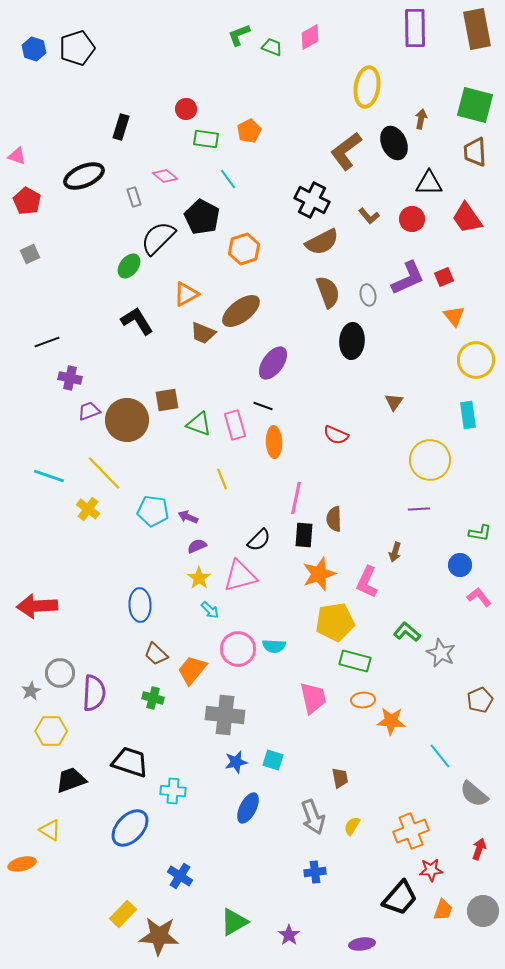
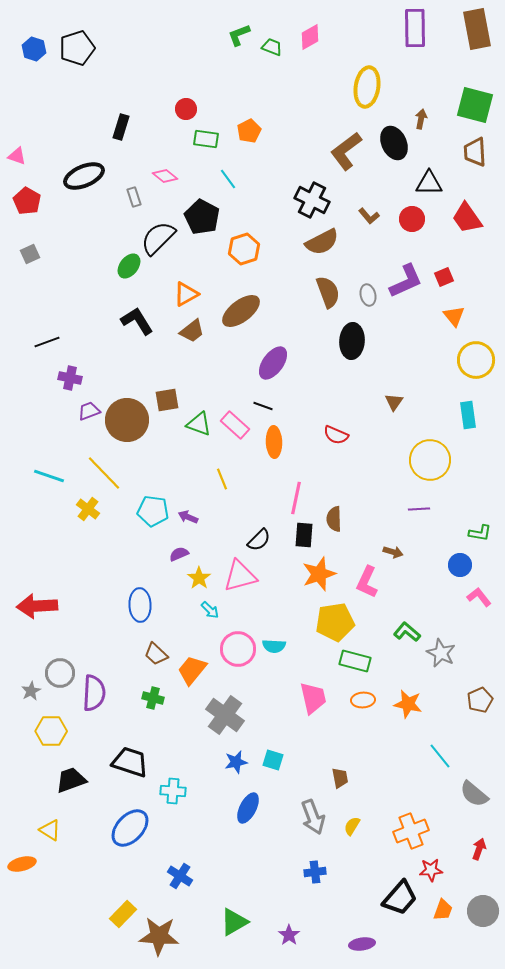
purple L-shape at (408, 278): moved 2 px left, 3 px down
brown trapezoid at (203, 333): moved 11 px left, 2 px up; rotated 60 degrees counterclockwise
pink rectangle at (235, 425): rotated 32 degrees counterclockwise
purple semicircle at (197, 546): moved 18 px left, 8 px down
brown arrow at (395, 552): moved 2 px left; rotated 90 degrees counterclockwise
gray cross at (225, 715): rotated 30 degrees clockwise
orange star at (391, 721): moved 17 px right, 17 px up; rotated 8 degrees clockwise
